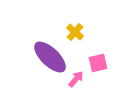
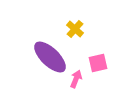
yellow cross: moved 3 px up
pink arrow: rotated 18 degrees counterclockwise
